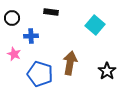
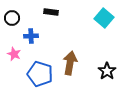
cyan square: moved 9 px right, 7 px up
